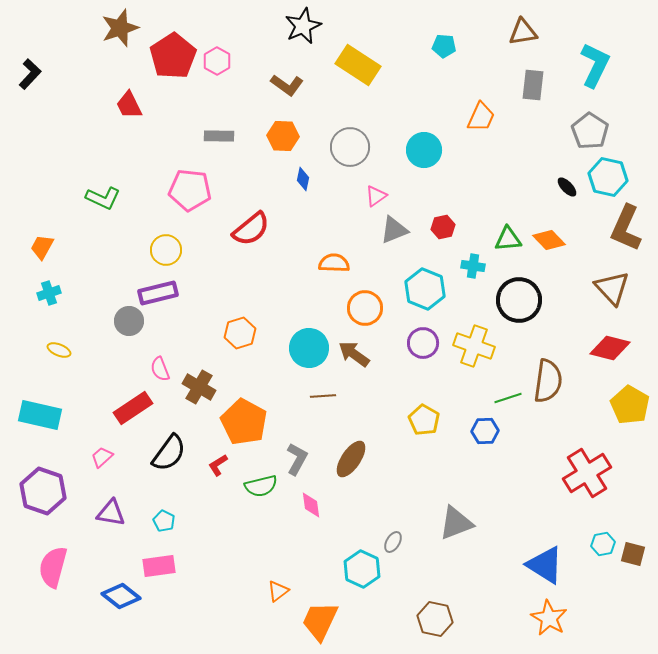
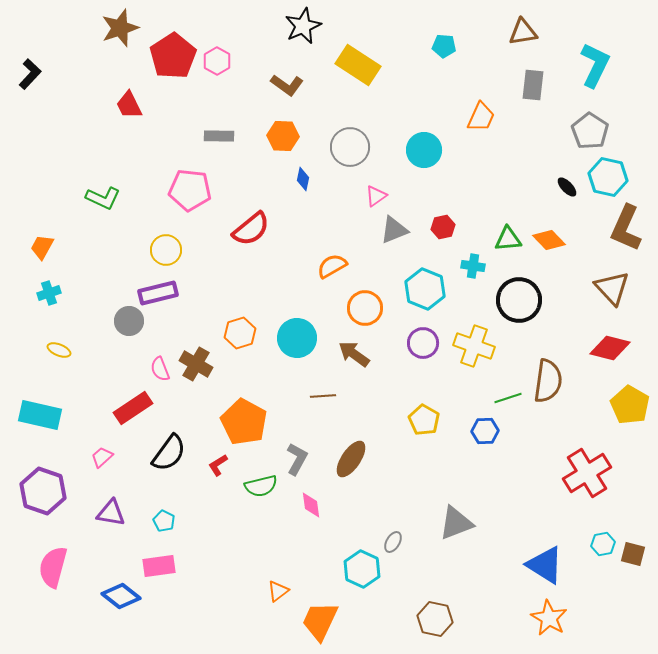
orange semicircle at (334, 263): moved 2 px left, 3 px down; rotated 32 degrees counterclockwise
cyan circle at (309, 348): moved 12 px left, 10 px up
brown cross at (199, 387): moved 3 px left, 23 px up
